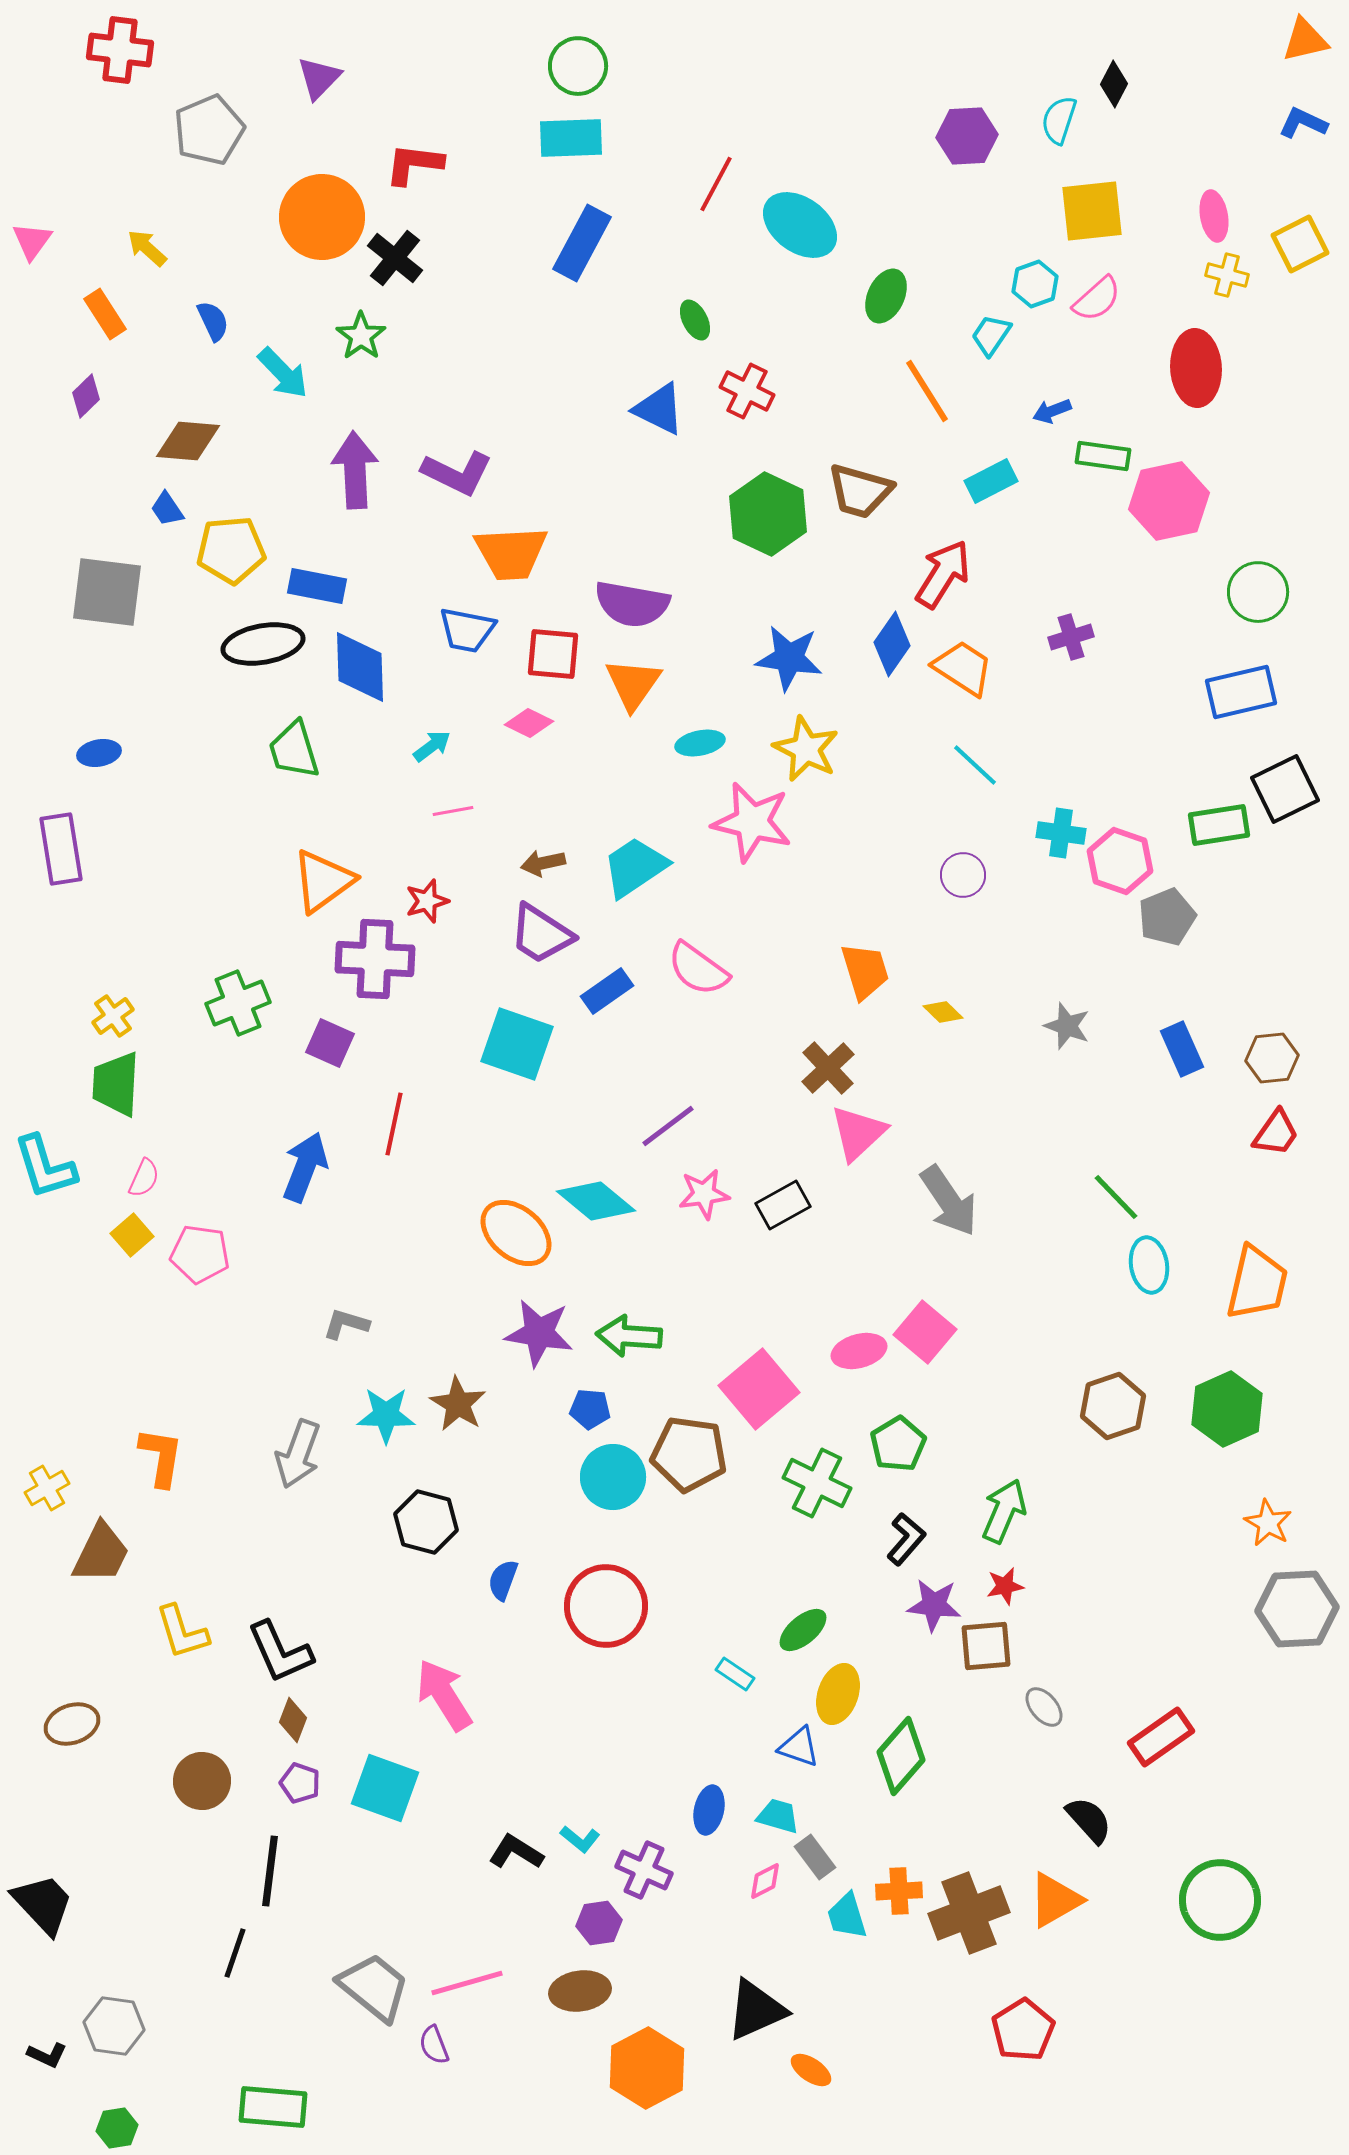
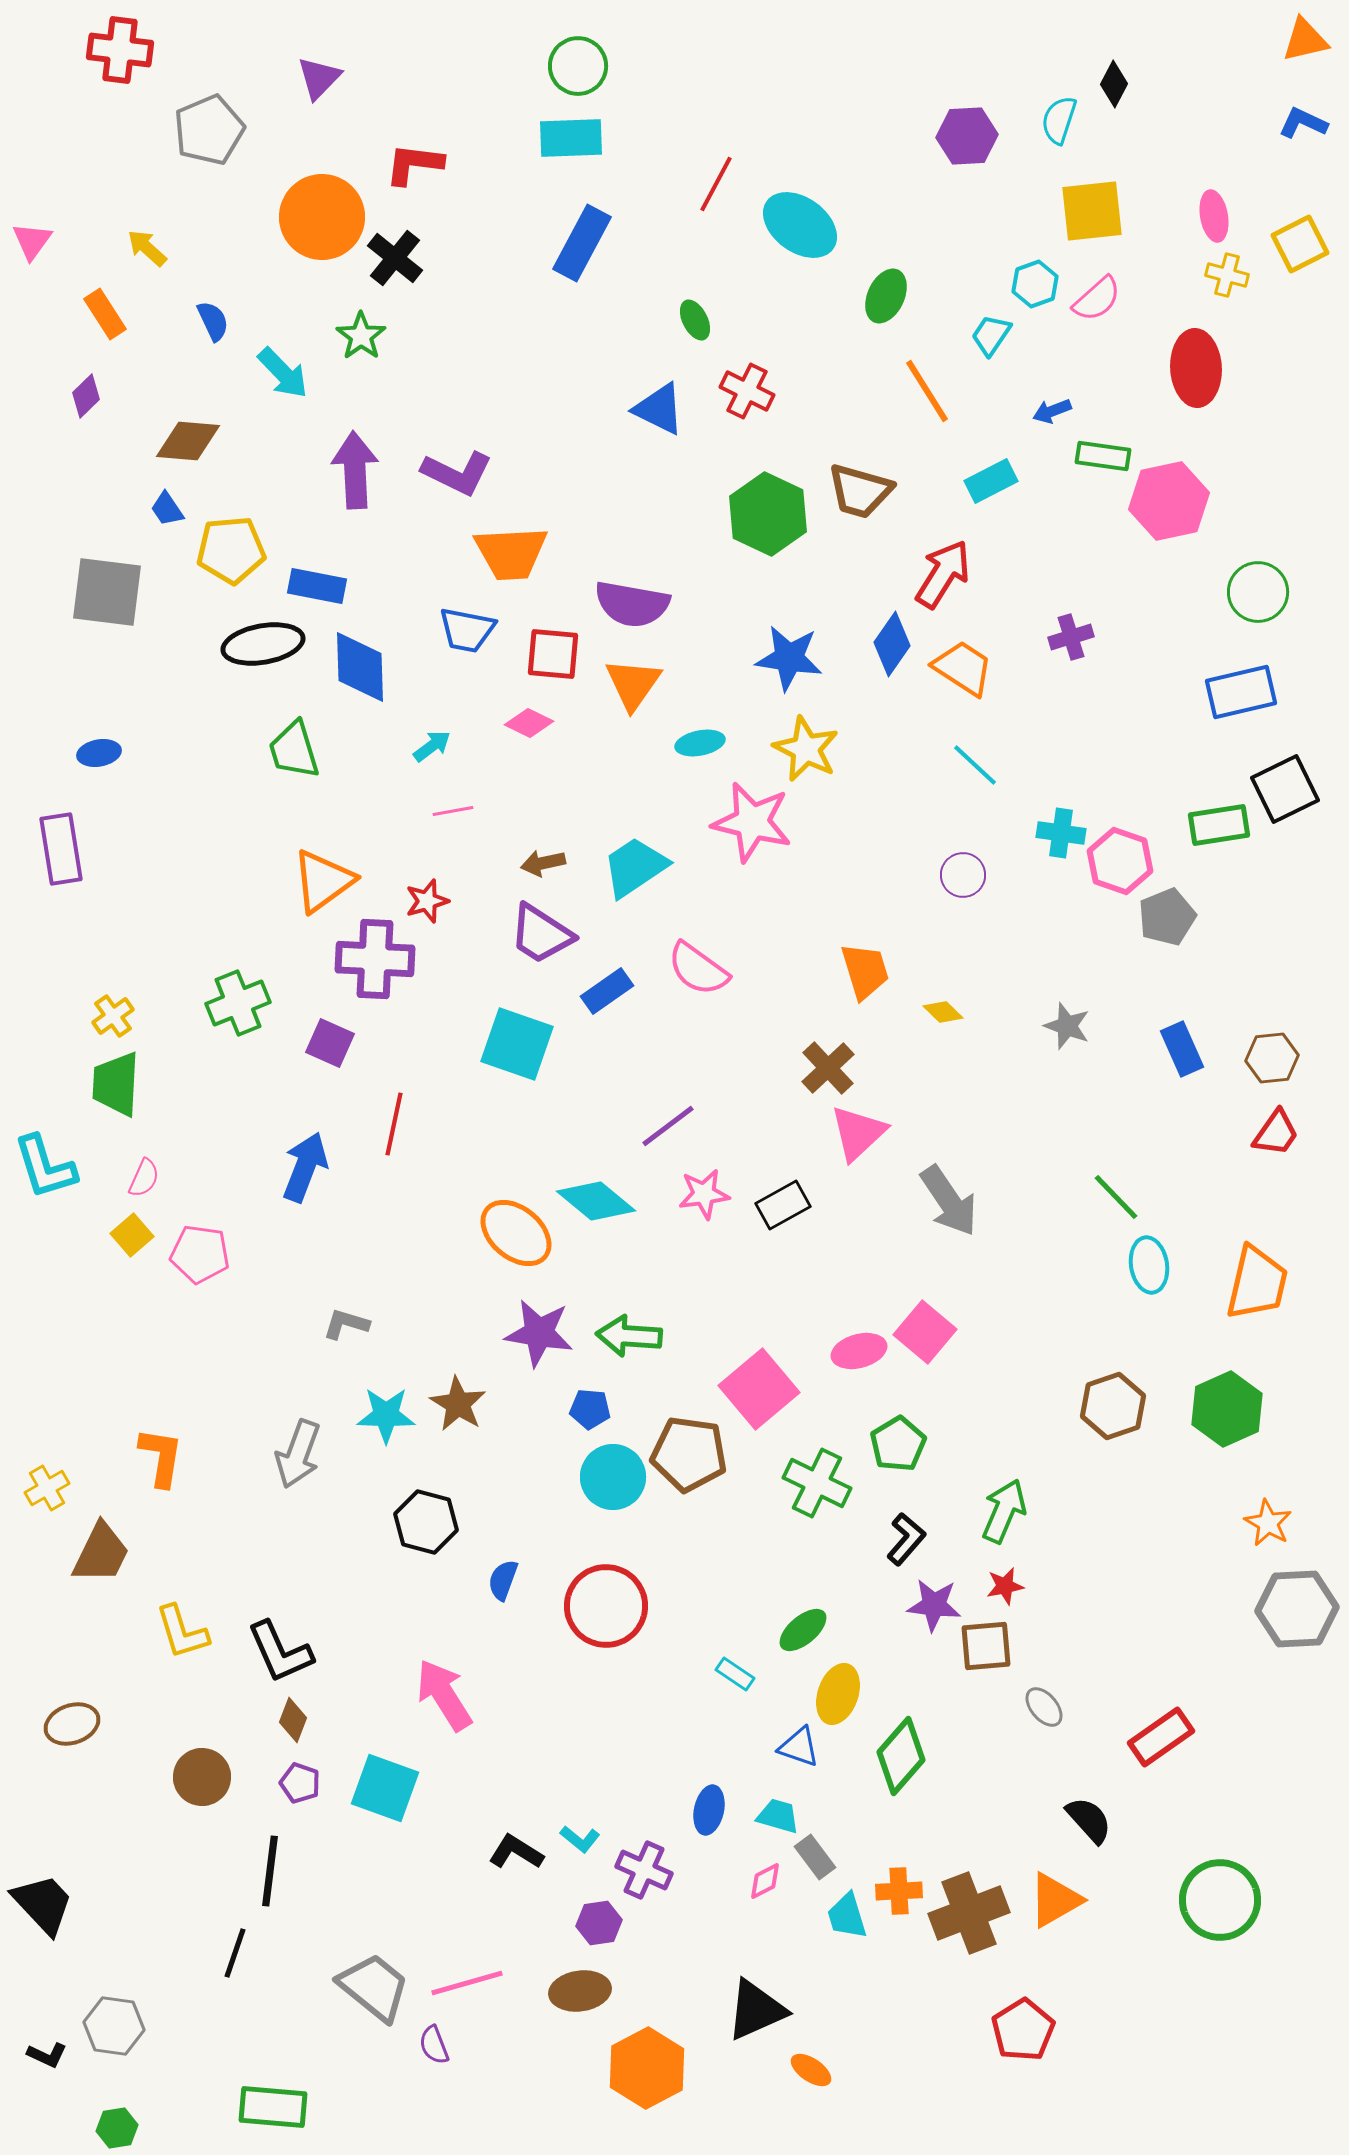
brown circle at (202, 1781): moved 4 px up
